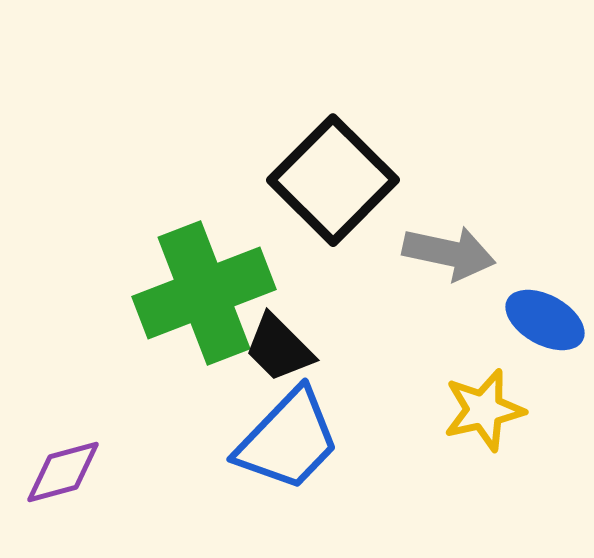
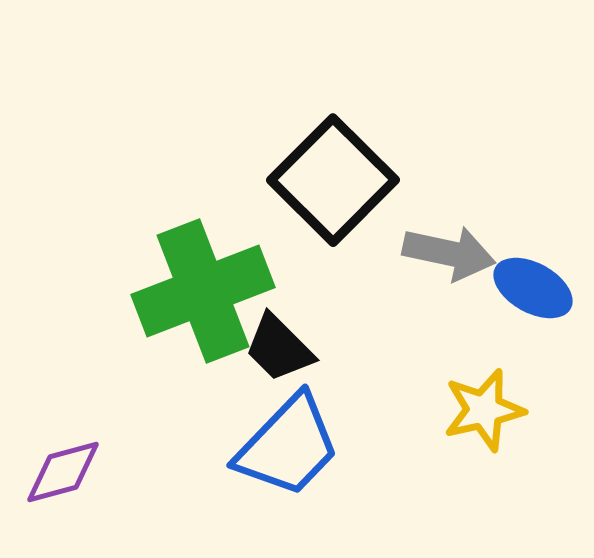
green cross: moved 1 px left, 2 px up
blue ellipse: moved 12 px left, 32 px up
blue trapezoid: moved 6 px down
